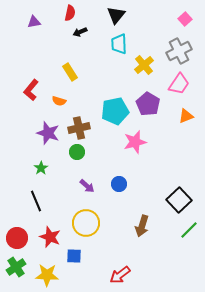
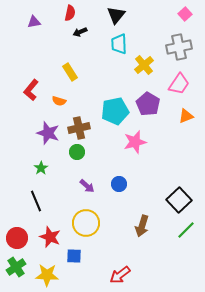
pink square: moved 5 px up
gray cross: moved 4 px up; rotated 15 degrees clockwise
green line: moved 3 px left
